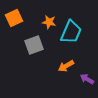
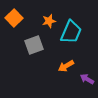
orange square: rotated 18 degrees counterclockwise
orange star: moved 1 px up; rotated 24 degrees counterclockwise
